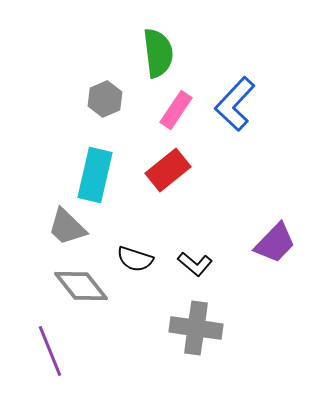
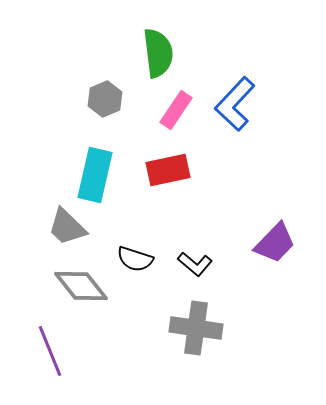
red rectangle: rotated 27 degrees clockwise
